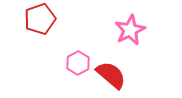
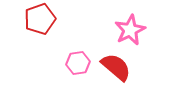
pink hexagon: rotated 20 degrees clockwise
red semicircle: moved 5 px right, 8 px up
